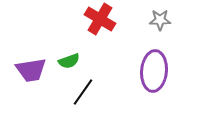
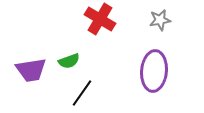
gray star: rotated 10 degrees counterclockwise
black line: moved 1 px left, 1 px down
